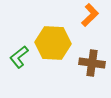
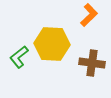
orange L-shape: moved 1 px left
yellow hexagon: moved 1 px left, 1 px down
